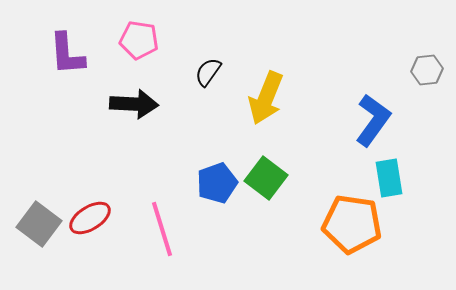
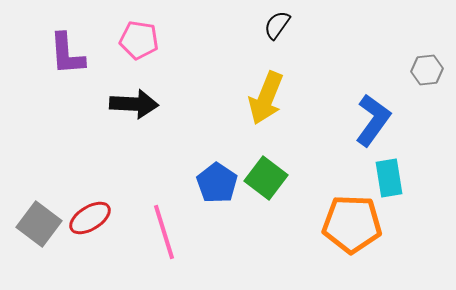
black semicircle: moved 69 px right, 47 px up
blue pentagon: rotated 18 degrees counterclockwise
orange pentagon: rotated 6 degrees counterclockwise
pink line: moved 2 px right, 3 px down
